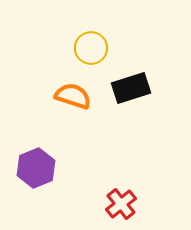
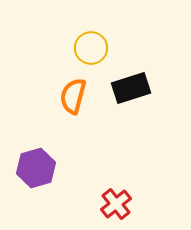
orange semicircle: rotated 93 degrees counterclockwise
purple hexagon: rotated 6 degrees clockwise
red cross: moved 5 px left
